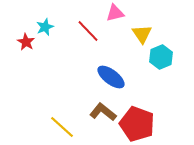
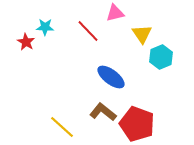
cyan star: rotated 24 degrees clockwise
